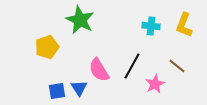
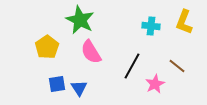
yellow L-shape: moved 3 px up
yellow pentagon: rotated 15 degrees counterclockwise
pink semicircle: moved 8 px left, 18 px up
blue square: moved 7 px up
